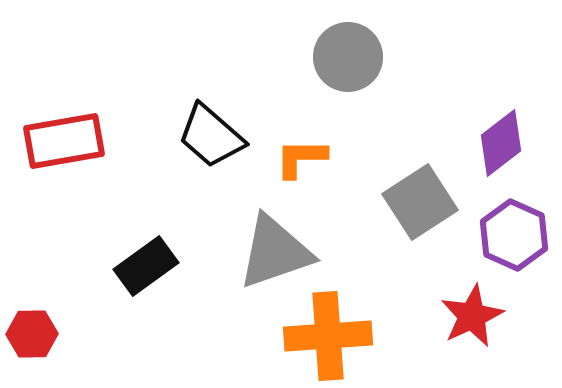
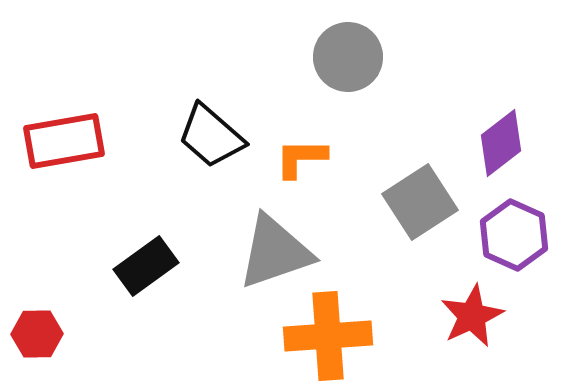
red hexagon: moved 5 px right
